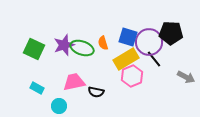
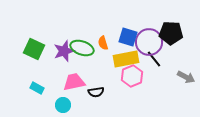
purple star: moved 6 px down
yellow rectangle: rotated 20 degrees clockwise
black semicircle: rotated 21 degrees counterclockwise
cyan circle: moved 4 px right, 1 px up
